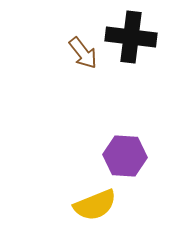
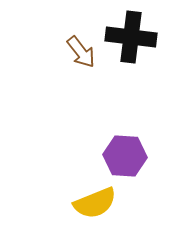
brown arrow: moved 2 px left, 1 px up
yellow semicircle: moved 2 px up
